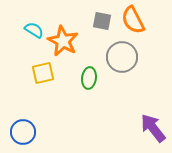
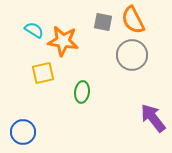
gray square: moved 1 px right, 1 px down
orange star: rotated 20 degrees counterclockwise
gray circle: moved 10 px right, 2 px up
green ellipse: moved 7 px left, 14 px down
purple arrow: moved 10 px up
